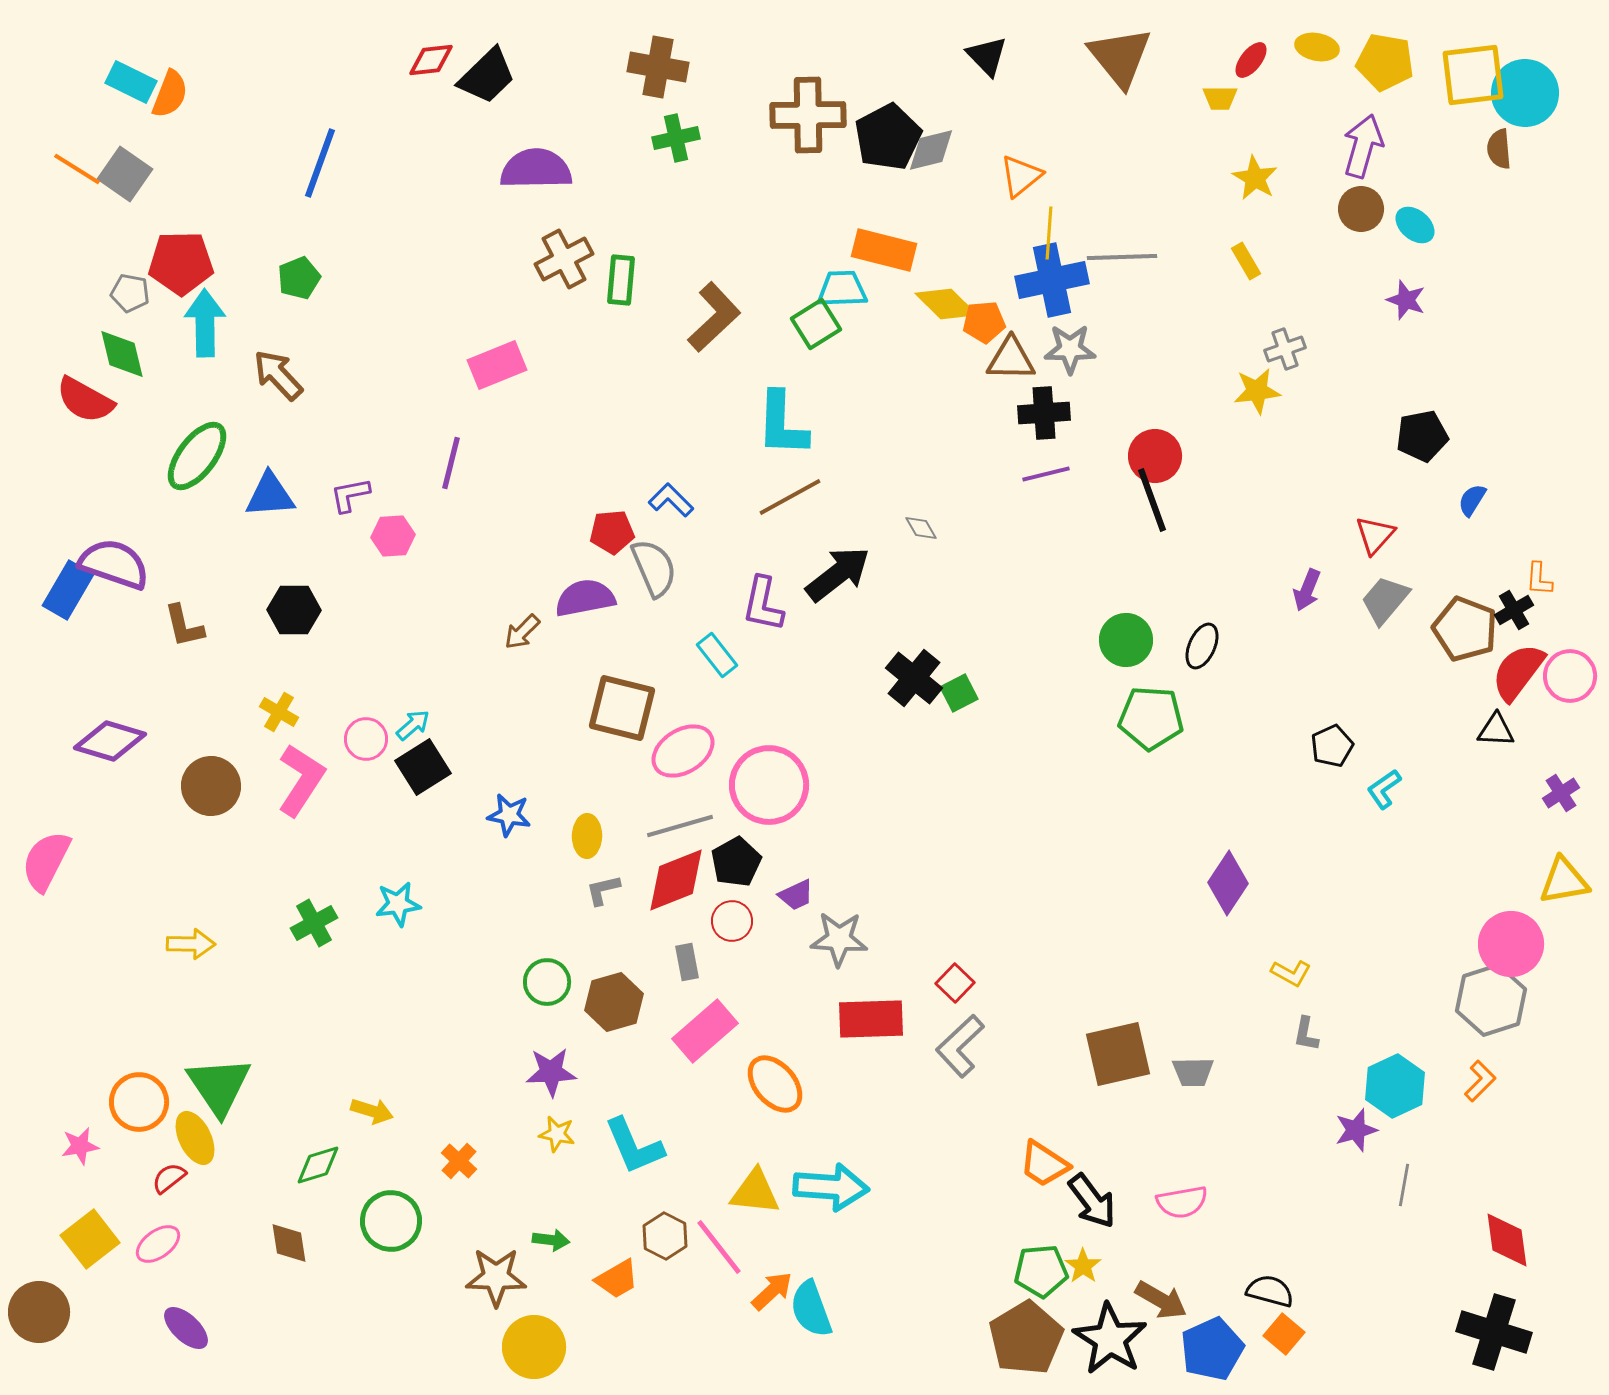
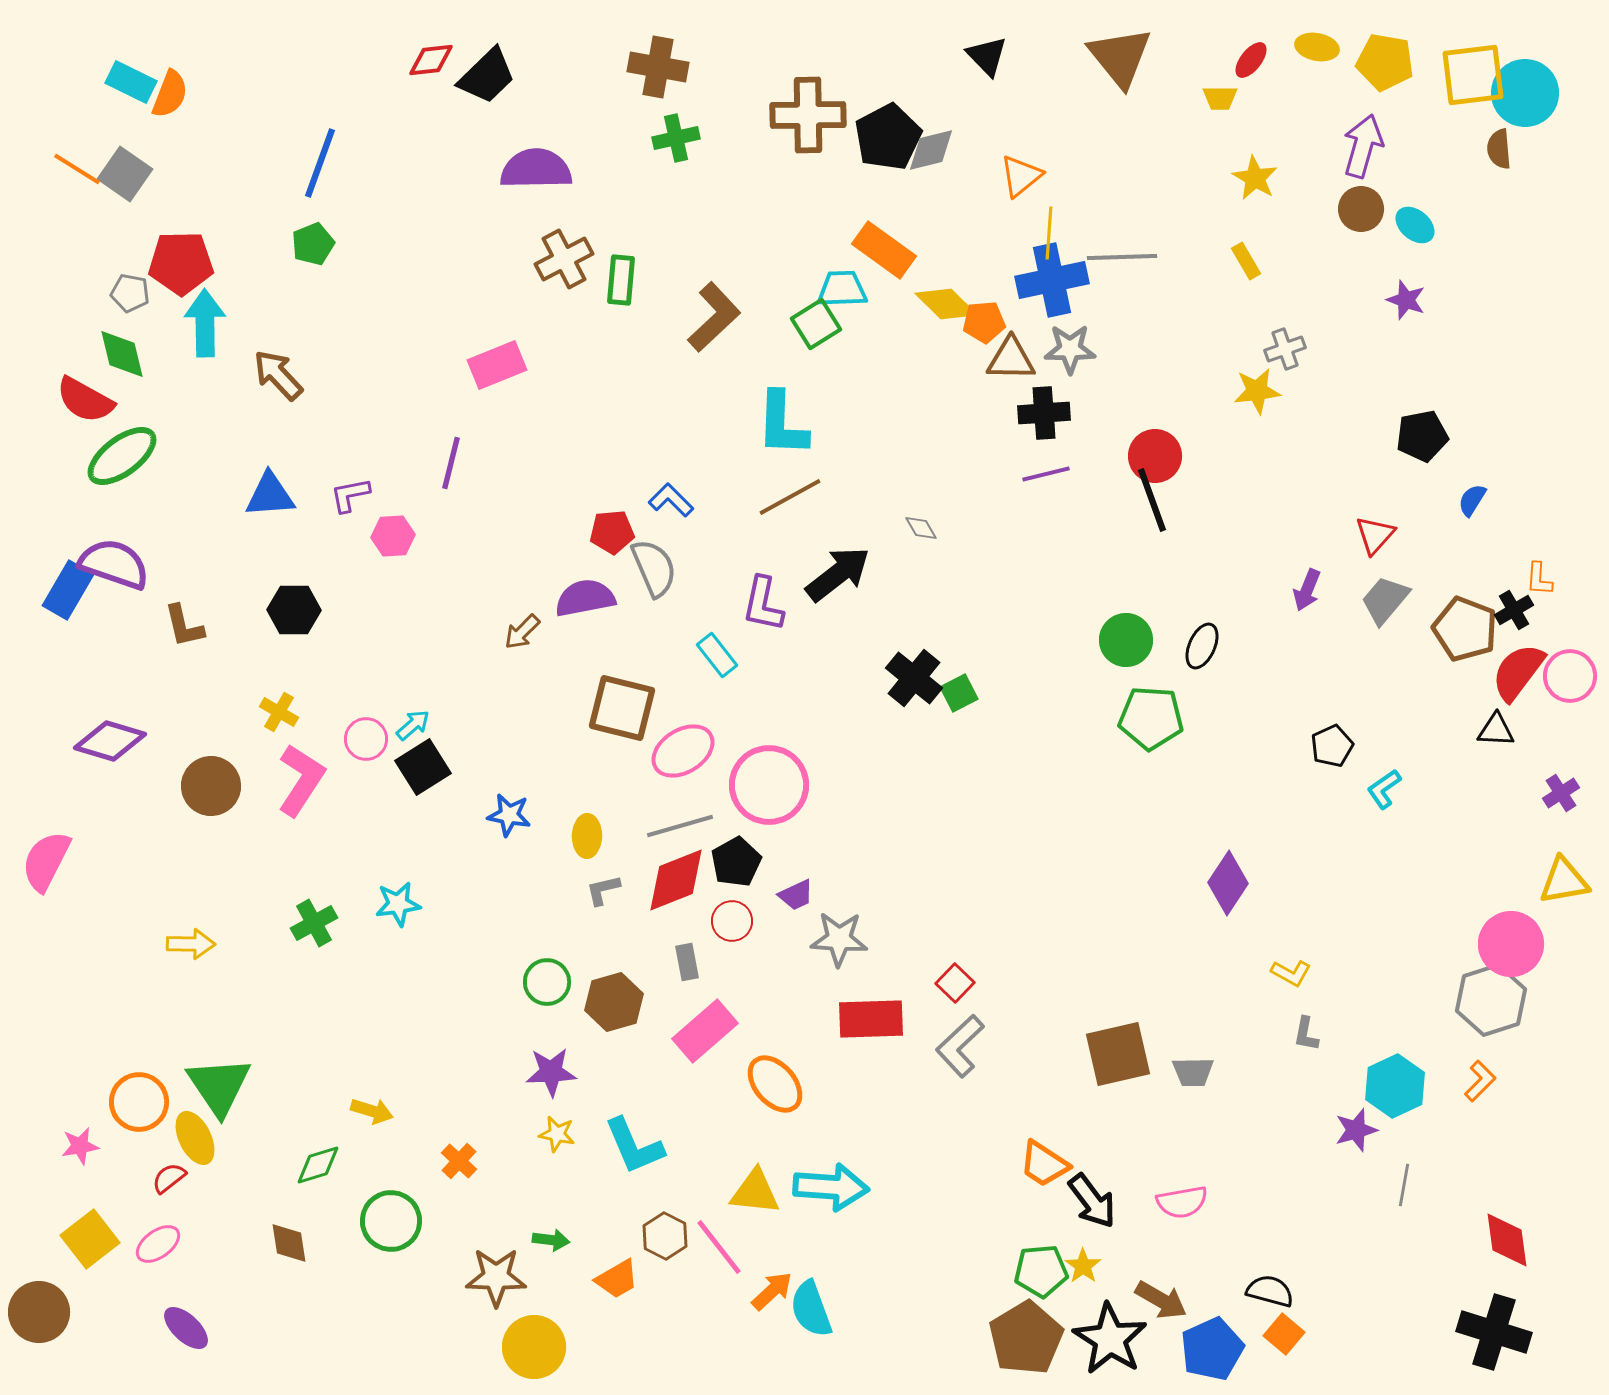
orange rectangle at (884, 250): rotated 22 degrees clockwise
green pentagon at (299, 278): moved 14 px right, 34 px up
green ellipse at (197, 456): moved 75 px left; rotated 16 degrees clockwise
